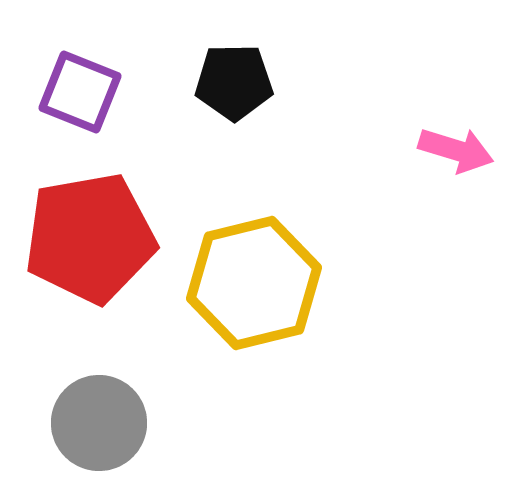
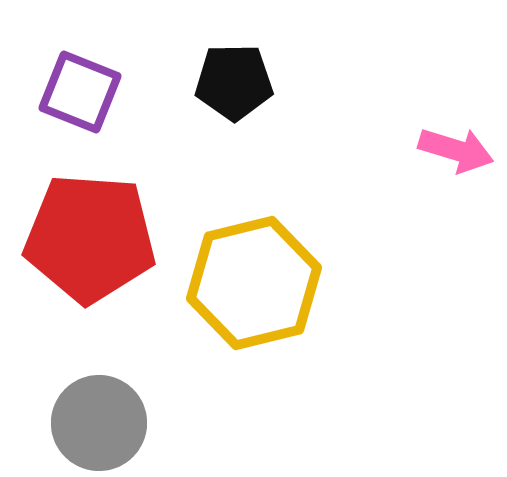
red pentagon: rotated 14 degrees clockwise
